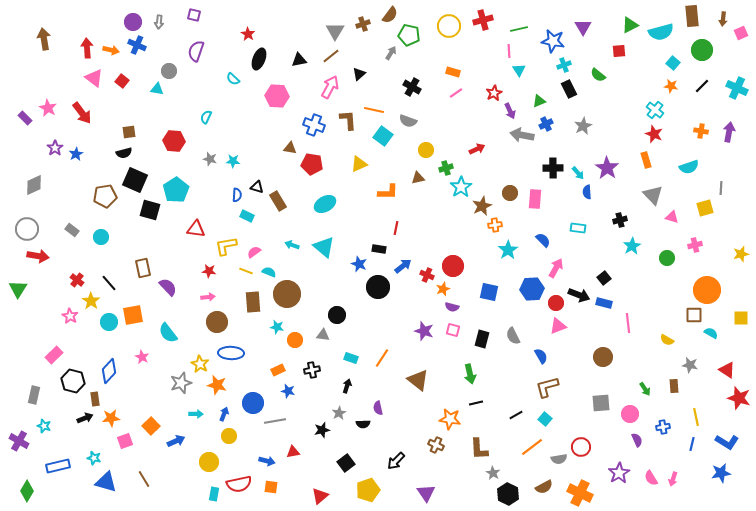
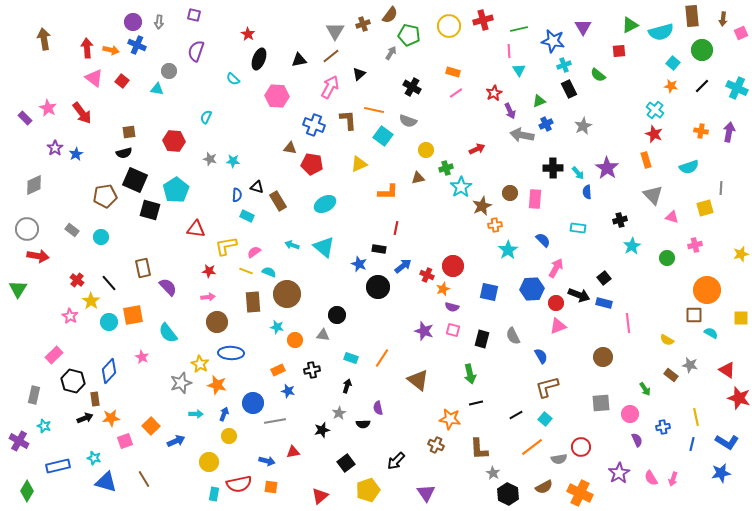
brown rectangle at (674, 386): moved 3 px left, 11 px up; rotated 48 degrees counterclockwise
